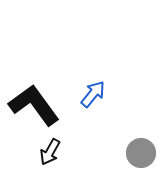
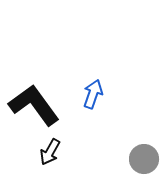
blue arrow: rotated 20 degrees counterclockwise
gray circle: moved 3 px right, 6 px down
